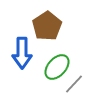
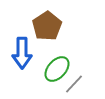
green ellipse: moved 2 px down
